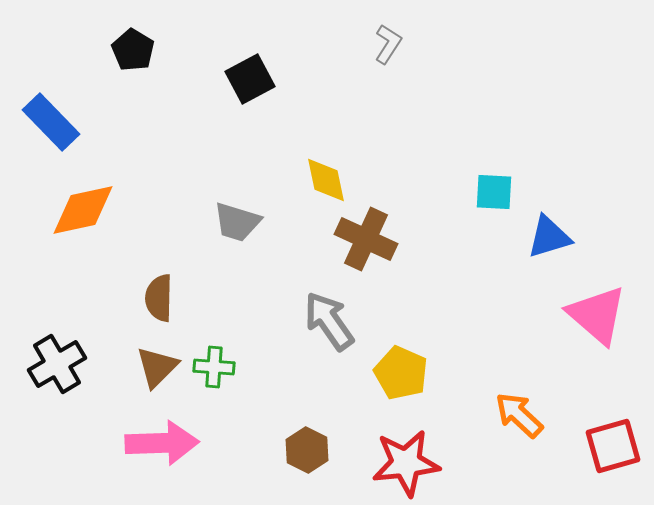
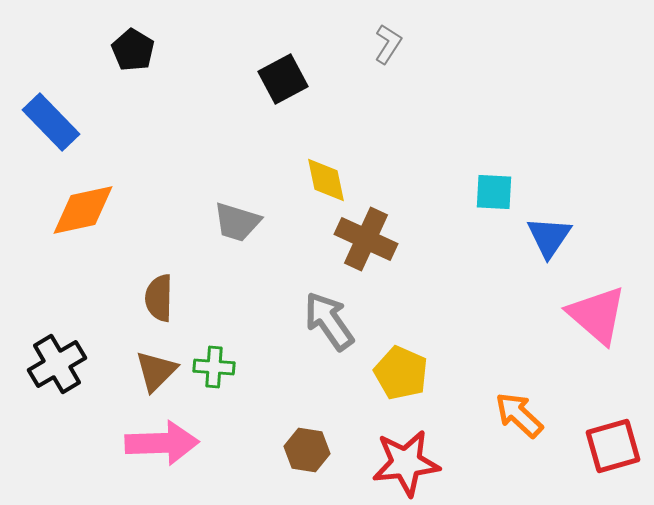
black square: moved 33 px right
blue triangle: rotated 39 degrees counterclockwise
brown triangle: moved 1 px left, 4 px down
brown hexagon: rotated 18 degrees counterclockwise
